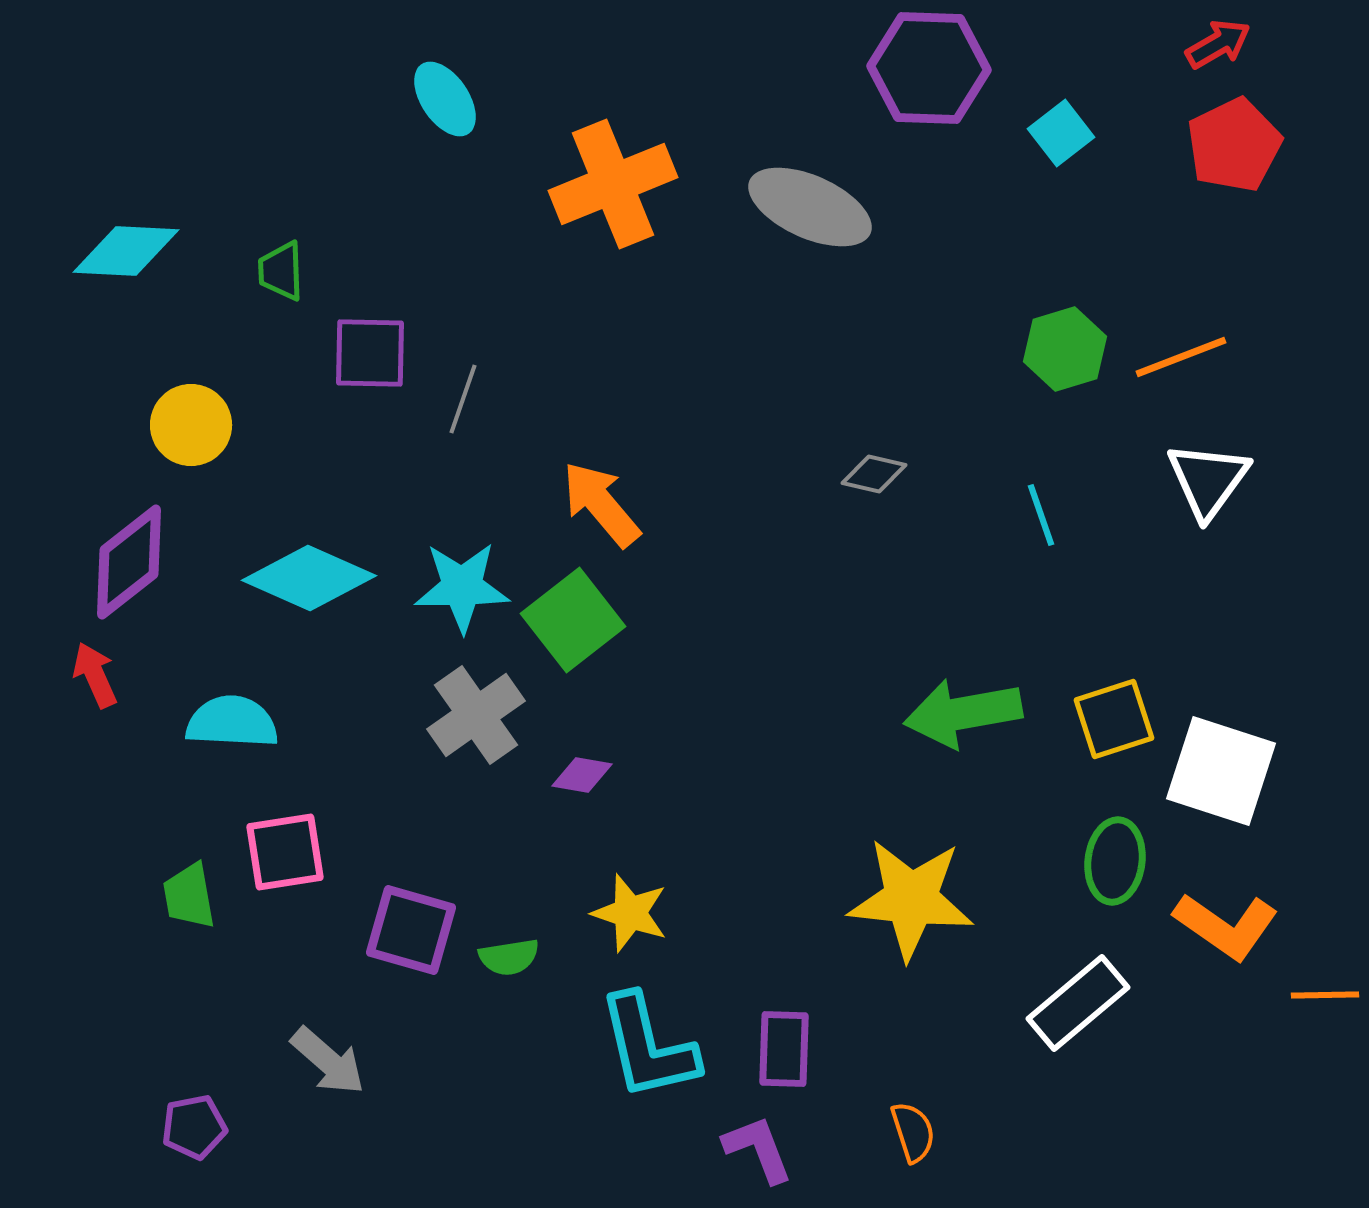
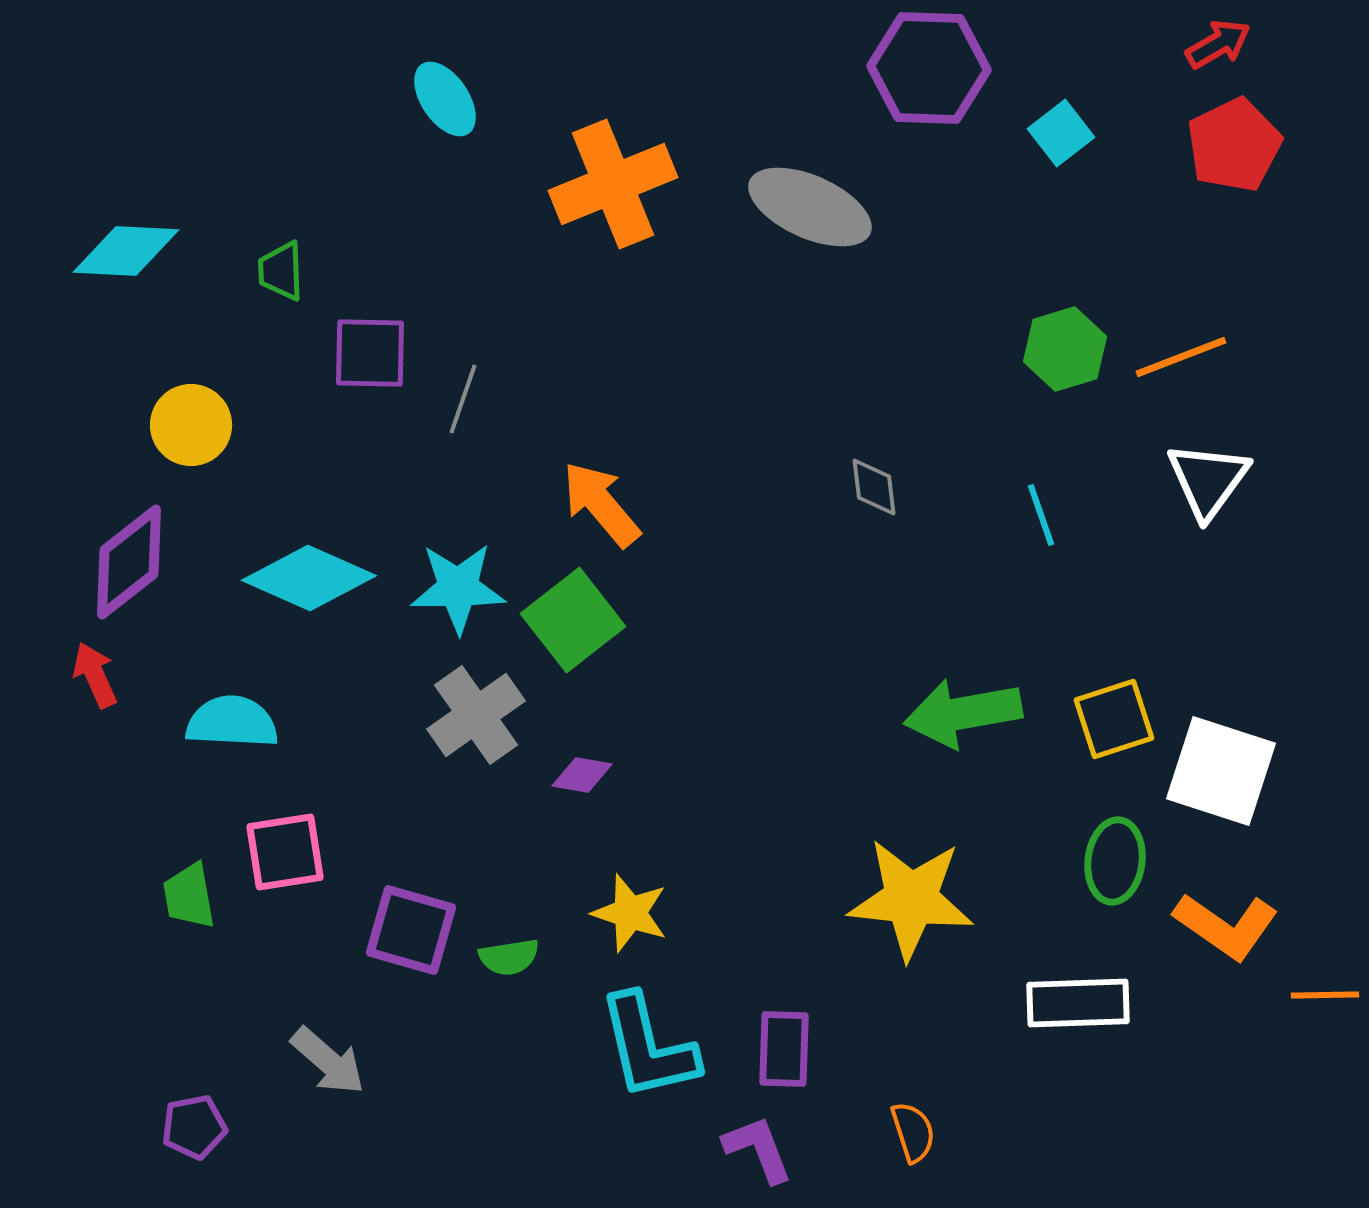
gray diamond at (874, 474): moved 13 px down; rotated 70 degrees clockwise
cyan star at (462, 587): moved 4 px left, 1 px down
white rectangle at (1078, 1003): rotated 38 degrees clockwise
